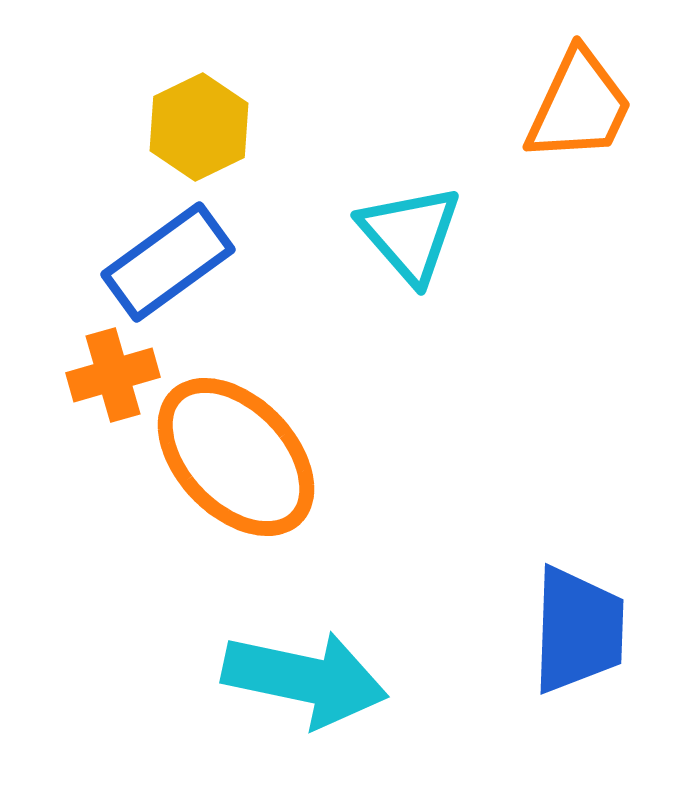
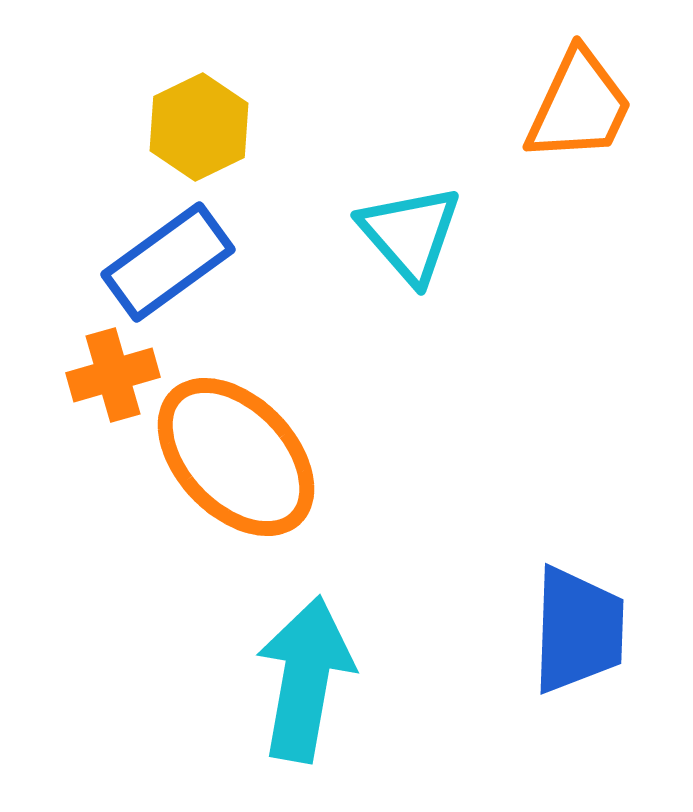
cyan arrow: rotated 92 degrees counterclockwise
